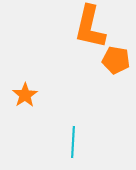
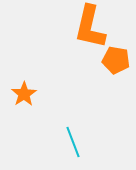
orange star: moved 1 px left, 1 px up
cyan line: rotated 24 degrees counterclockwise
